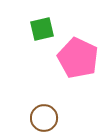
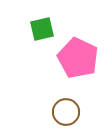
brown circle: moved 22 px right, 6 px up
